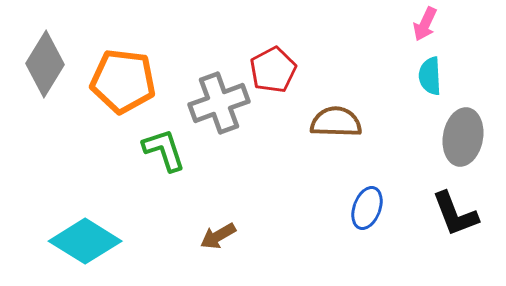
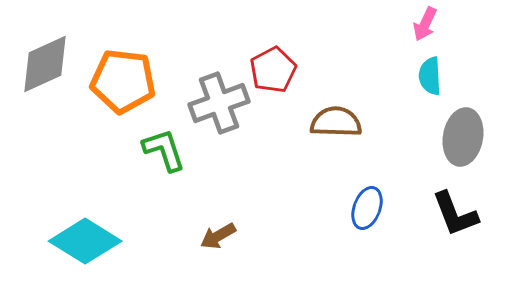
gray diamond: rotated 34 degrees clockwise
